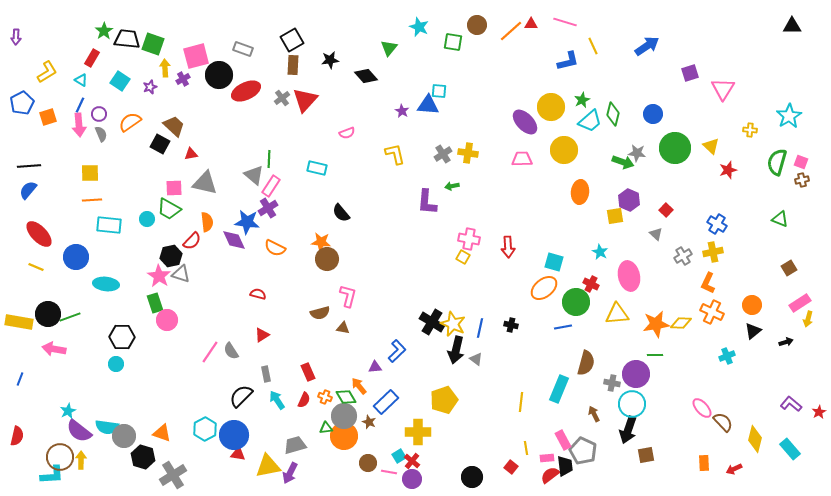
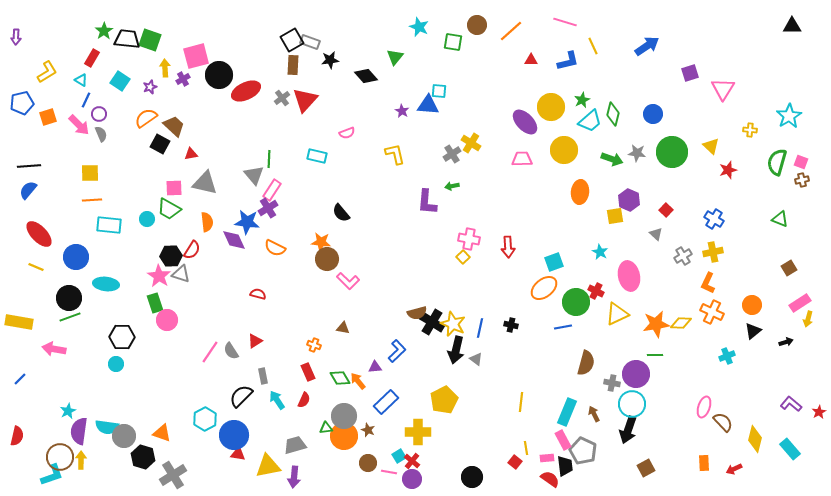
red triangle at (531, 24): moved 36 px down
green square at (153, 44): moved 3 px left, 4 px up
green triangle at (389, 48): moved 6 px right, 9 px down
gray rectangle at (243, 49): moved 67 px right, 7 px up
blue pentagon at (22, 103): rotated 15 degrees clockwise
blue line at (80, 105): moved 6 px right, 5 px up
orange semicircle at (130, 122): moved 16 px right, 4 px up
pink arrow at (79, 125): rotated 40 degrees counterclockwise
green circle at (675, 148): moved 3 px left, 4 px down
yellow cross at (468, 153): moved 3 px right, 10 px up; rotated 24 degrees clockwise
gray cross at (443, 154): moved 9 px right
green arrow at (623, 162): moved 11 px left, 3 px up
cyan rectangle at (317, 168): moved 12 px up
gray triangle at (254, 175): rotated 10 degrees clockwise
pink rectangle at (271, 186): moved 1 px right, 4 px down
blue cross at (717, 224): moved 3 px left, 5 px up
red semicircle at (192, 241): moved 9 px down; rotated 12 degrees counterclockwise
black hexagon at (171, 256): rotated 10 degrees clockwise
yellow square at (463, 257): rotated 16 degrees clockwise
cyan square at (554, 262): rotated 36 degrees counterclockwise
red cross at (591, 284): moved 5 px right, 7 px down
pink L-shape at (348, 296): moved 15 px up; rotated 120 degrees clockwise
brown semicircle at (320, 313): moved 97 px right
black circle at (48, 314): moved 21 px right, 16 px up
yellow triangle at (617, 314): rotated 20 degrees counterclockwise
red triangle at (262, 335): moved 7 px left, 6 px down
gray rectangle at (266, 374): moved 3 px left, 2 px down
blue line at (20, 379): rotated 24 degrees clockwise
orange arrow at (359, 386): moved 1 px left, 5 px up
cyan rectangle at (559, 389): moved 8 px right, 23 px down
orange cross at (325, 397): moved 11 px left, 52 px up
green diamond at (346, 397): moved 6 px left, 19 px up
yellow pentagon at (444, 400): rotated 8 degrees counterclockwise
pink ellipse at (702, 408): moved 2 px right, 1 px up; rotated 60 degrees clockwise
brown star at (369, 422): moved 1 px left, 8 px down
cyan hexagon at (205, 429): moved 10 px up
purple semicircle at (79, 431): rotated 60 degrees clockwise
brown square at (646, 455): moved 13 px down; rotated 18 degrees counterclockwise
red square at (511, 467): moved 4 px right, 5 px up
purple arrow at (290, 473): moved 4 px right, 4 px down; rotated 20 degrees counterclockwise
cyan L-shape at (52, 475): rotated 15 degrees counterclockwise
red semicircle at (550, 475): moved 4 px down; rotated 72 degrees clockwise
